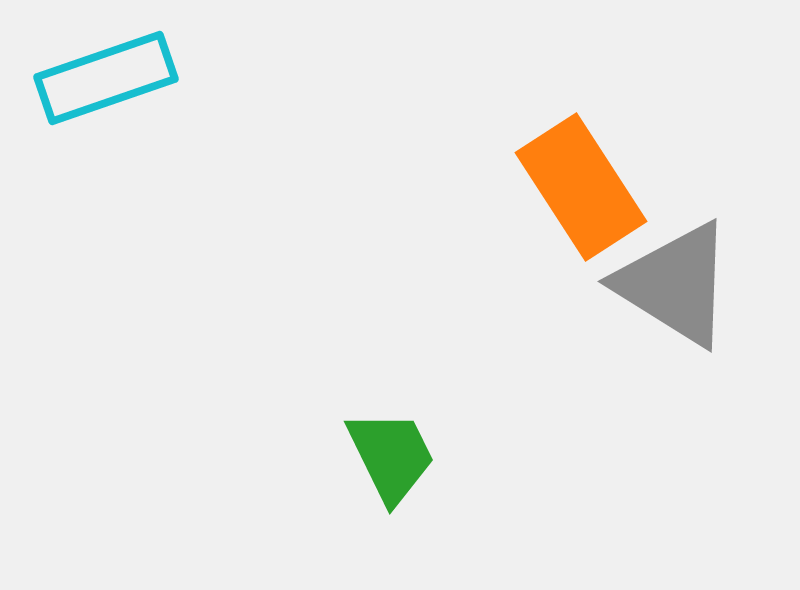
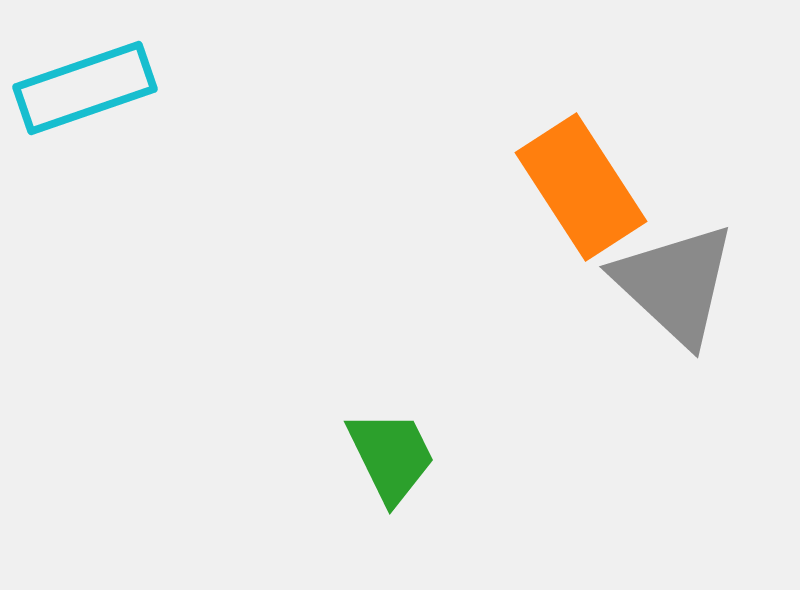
cyan rectangle: moved 21 px left, 10 px down
gray triangle: rotated 11 degrees clockwise
